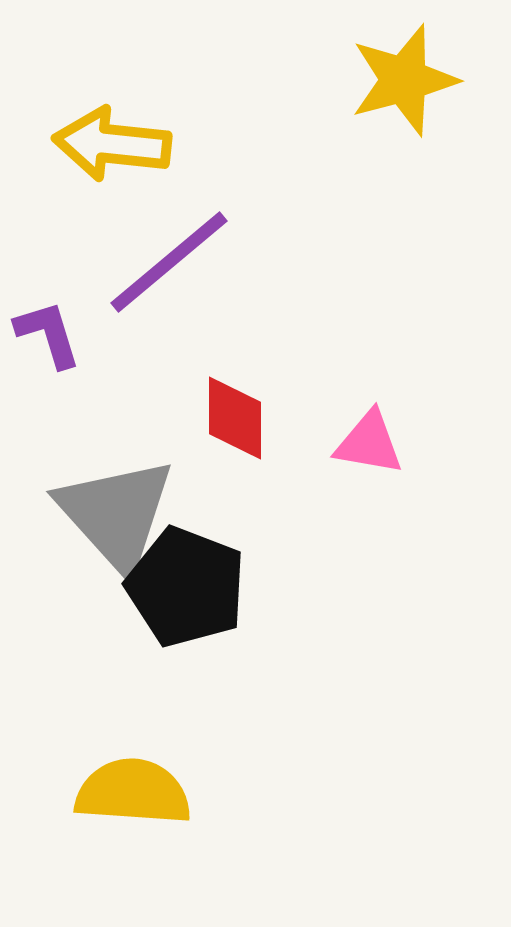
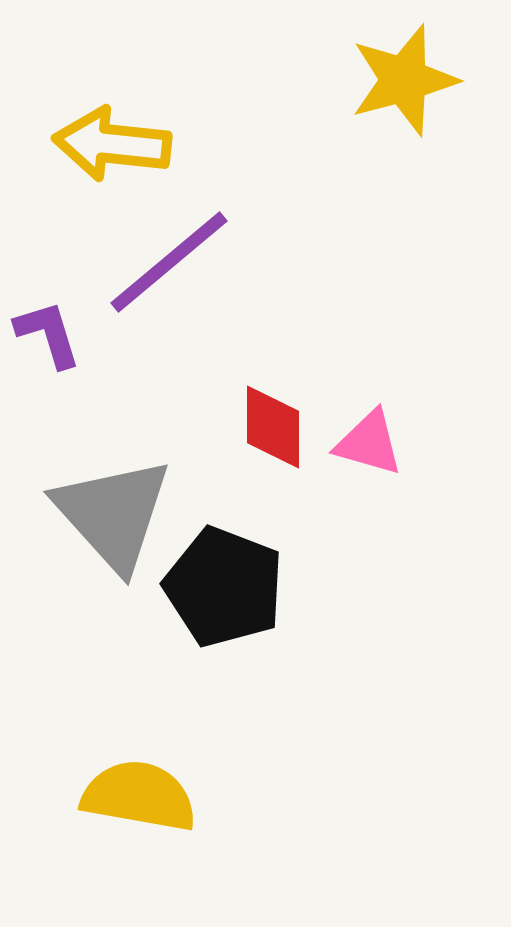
red diamond: moved 38 px right, 9 px down
pink triangle: rotated 6 degrees clockwise
gray triangle: moved 3 px left
black pentagon: moved 38 px right
yellow semicircle: moved 6 px right, 4 px down; rotated 6 degrees clockwise
